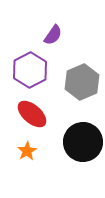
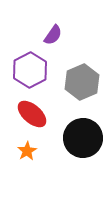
black circle: moved 4 px up
